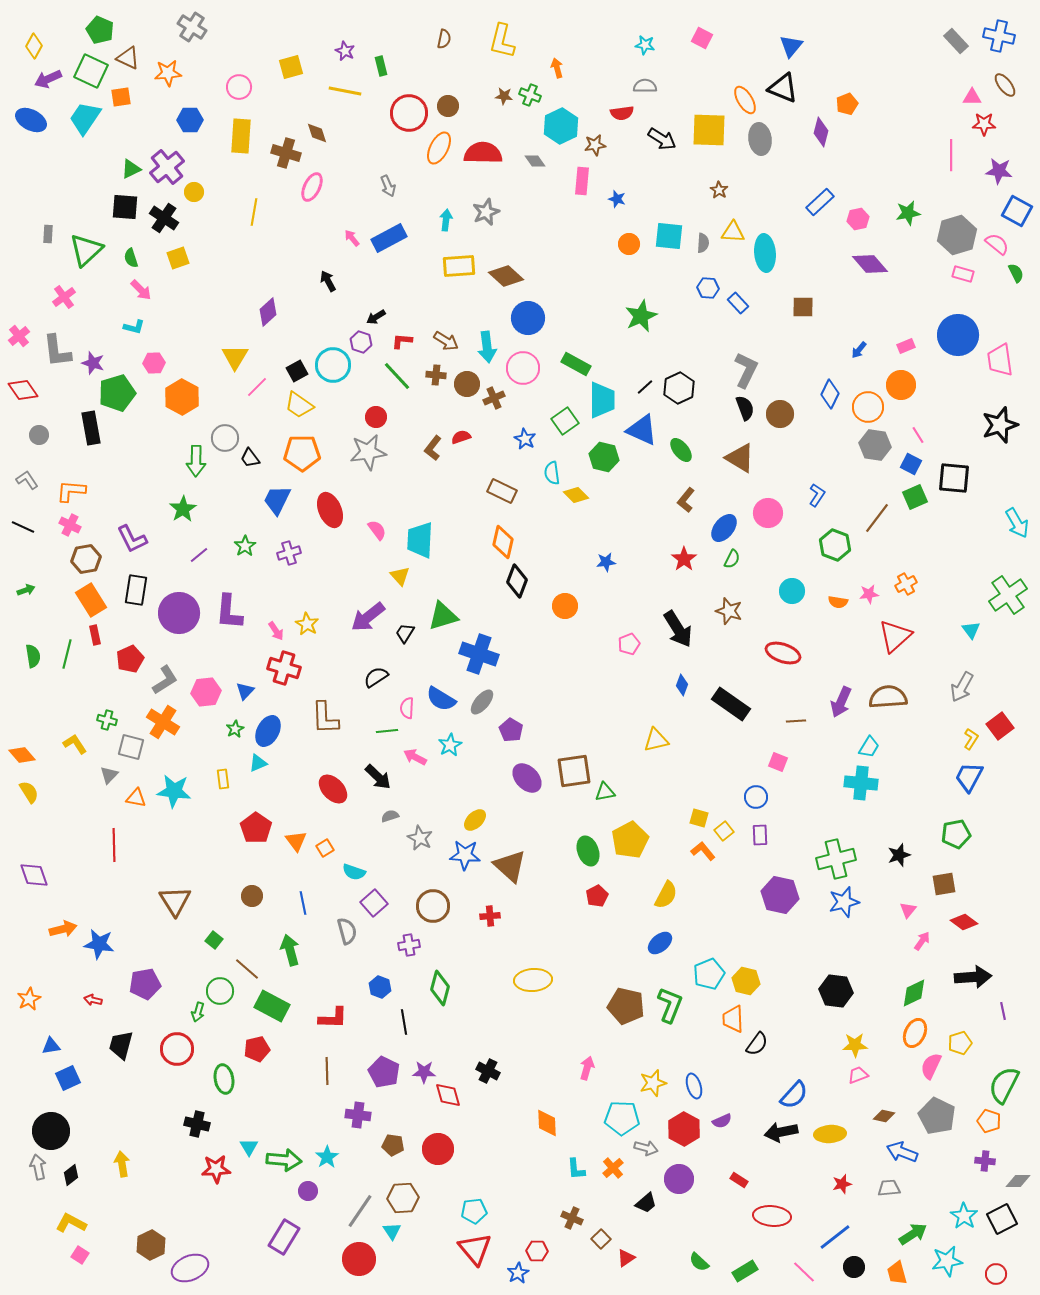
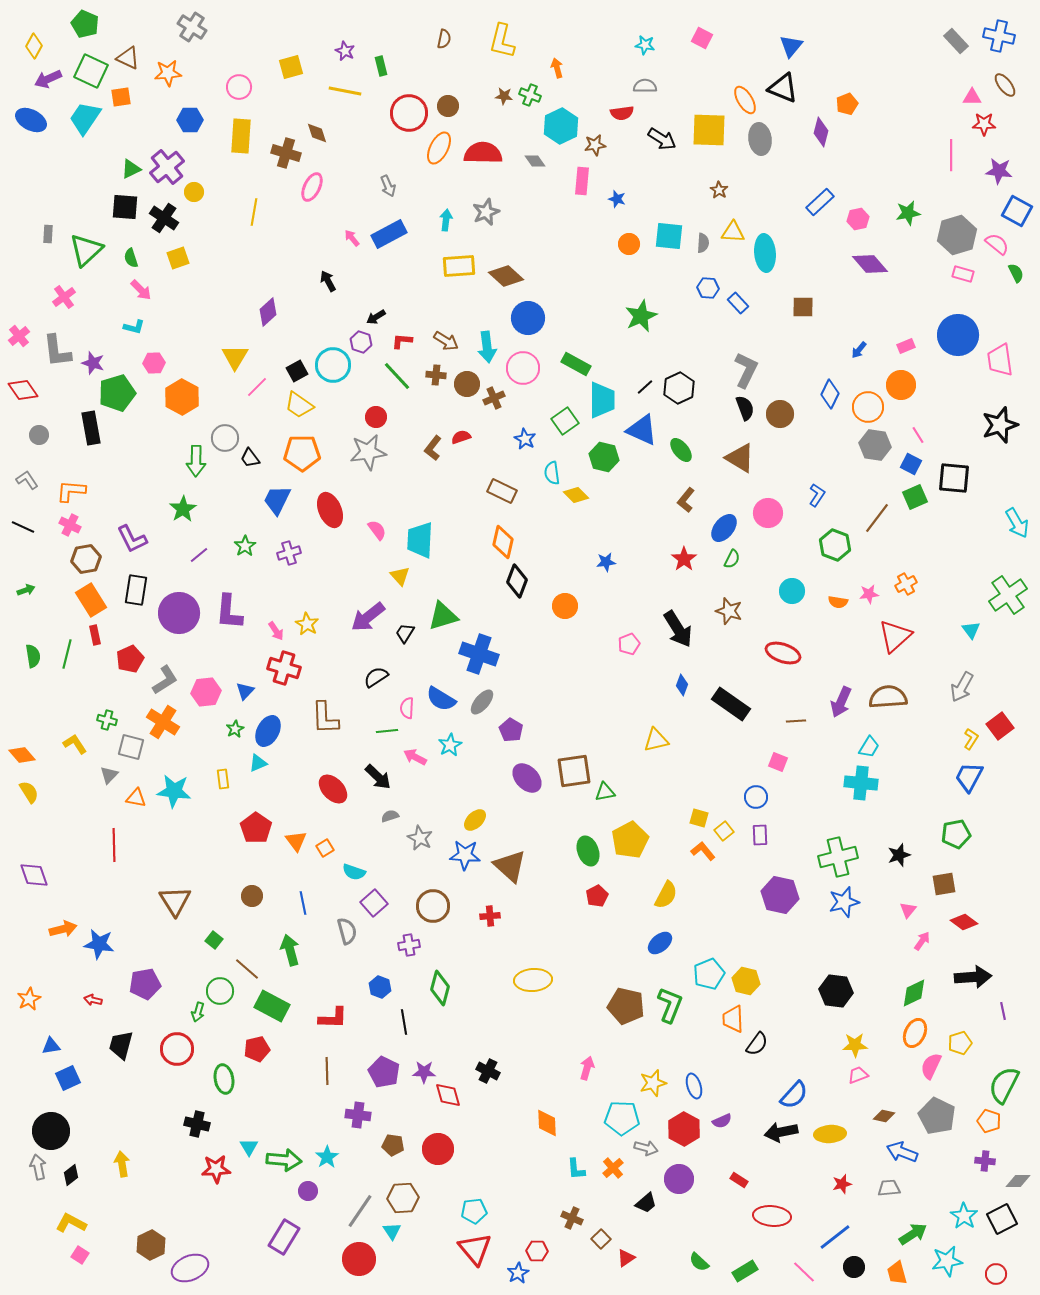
green pentagon at (100, 30): moved 15 px left, 6 px up
blue rectangle at (389, 238): moved 4 px up
green cross at (836, 859): moved 2 px right, 2 px up
